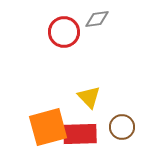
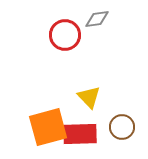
red circle: moved 1 px right, 3 px down
